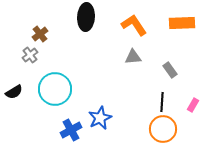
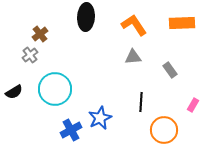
black line: moved 21 px left
orange circle: moved 1 px right, 1 px down
